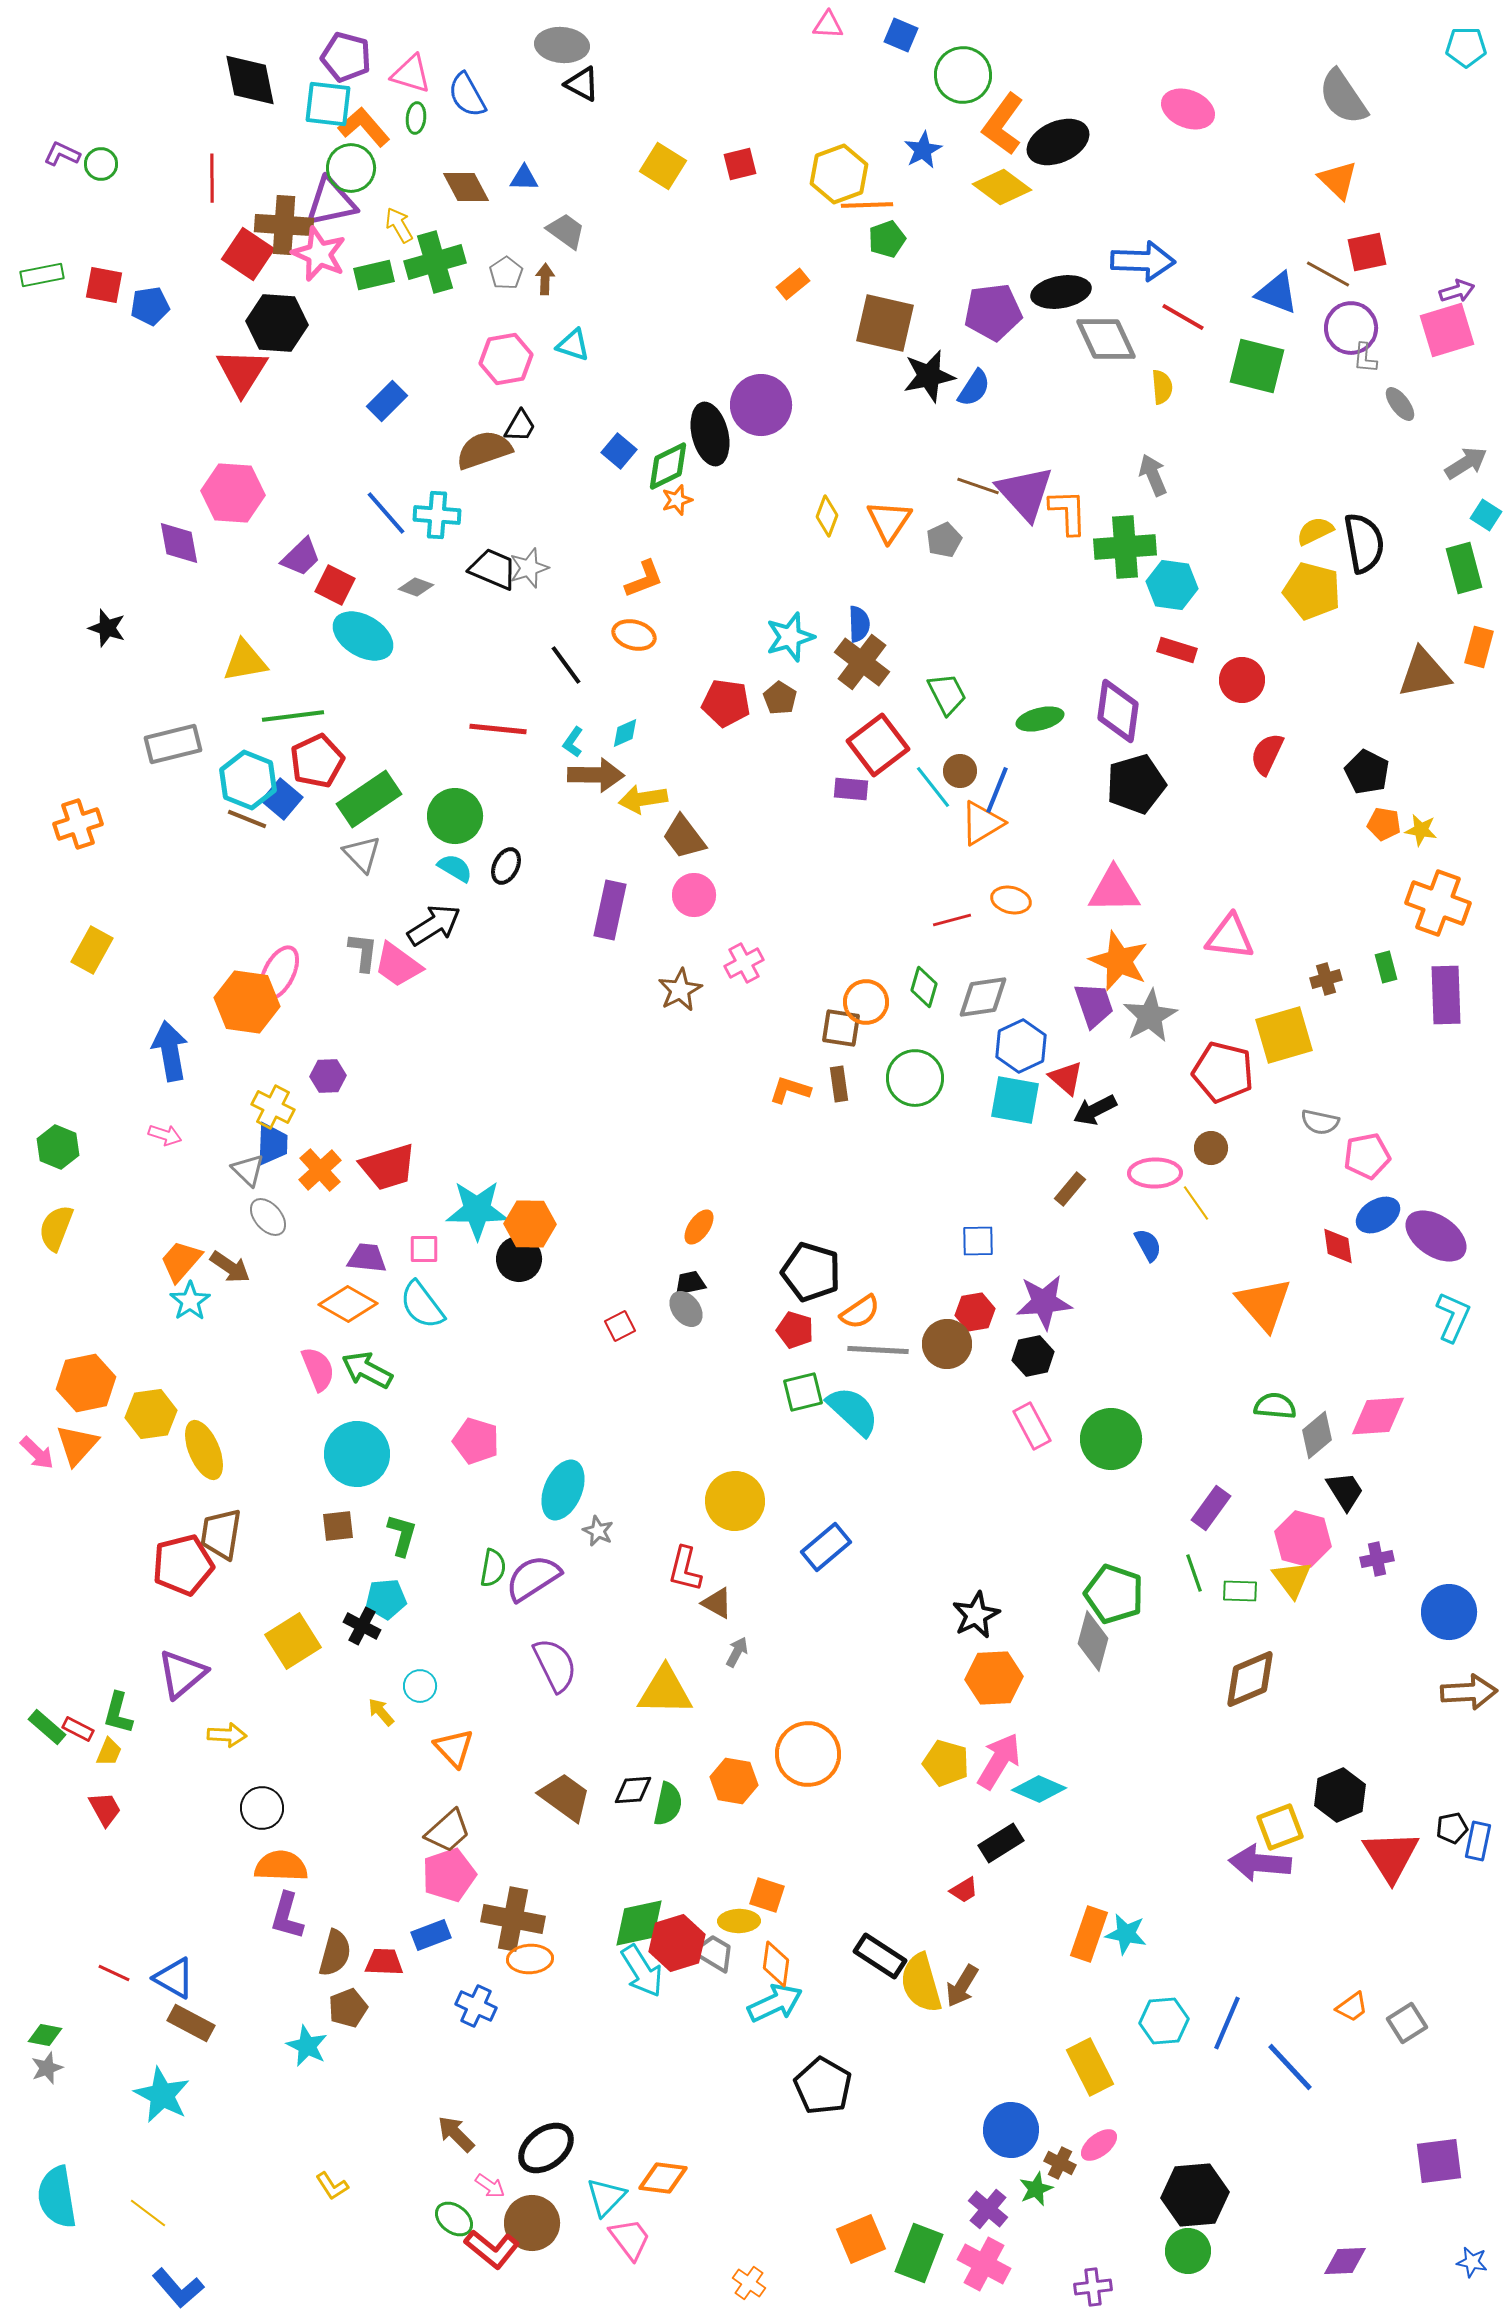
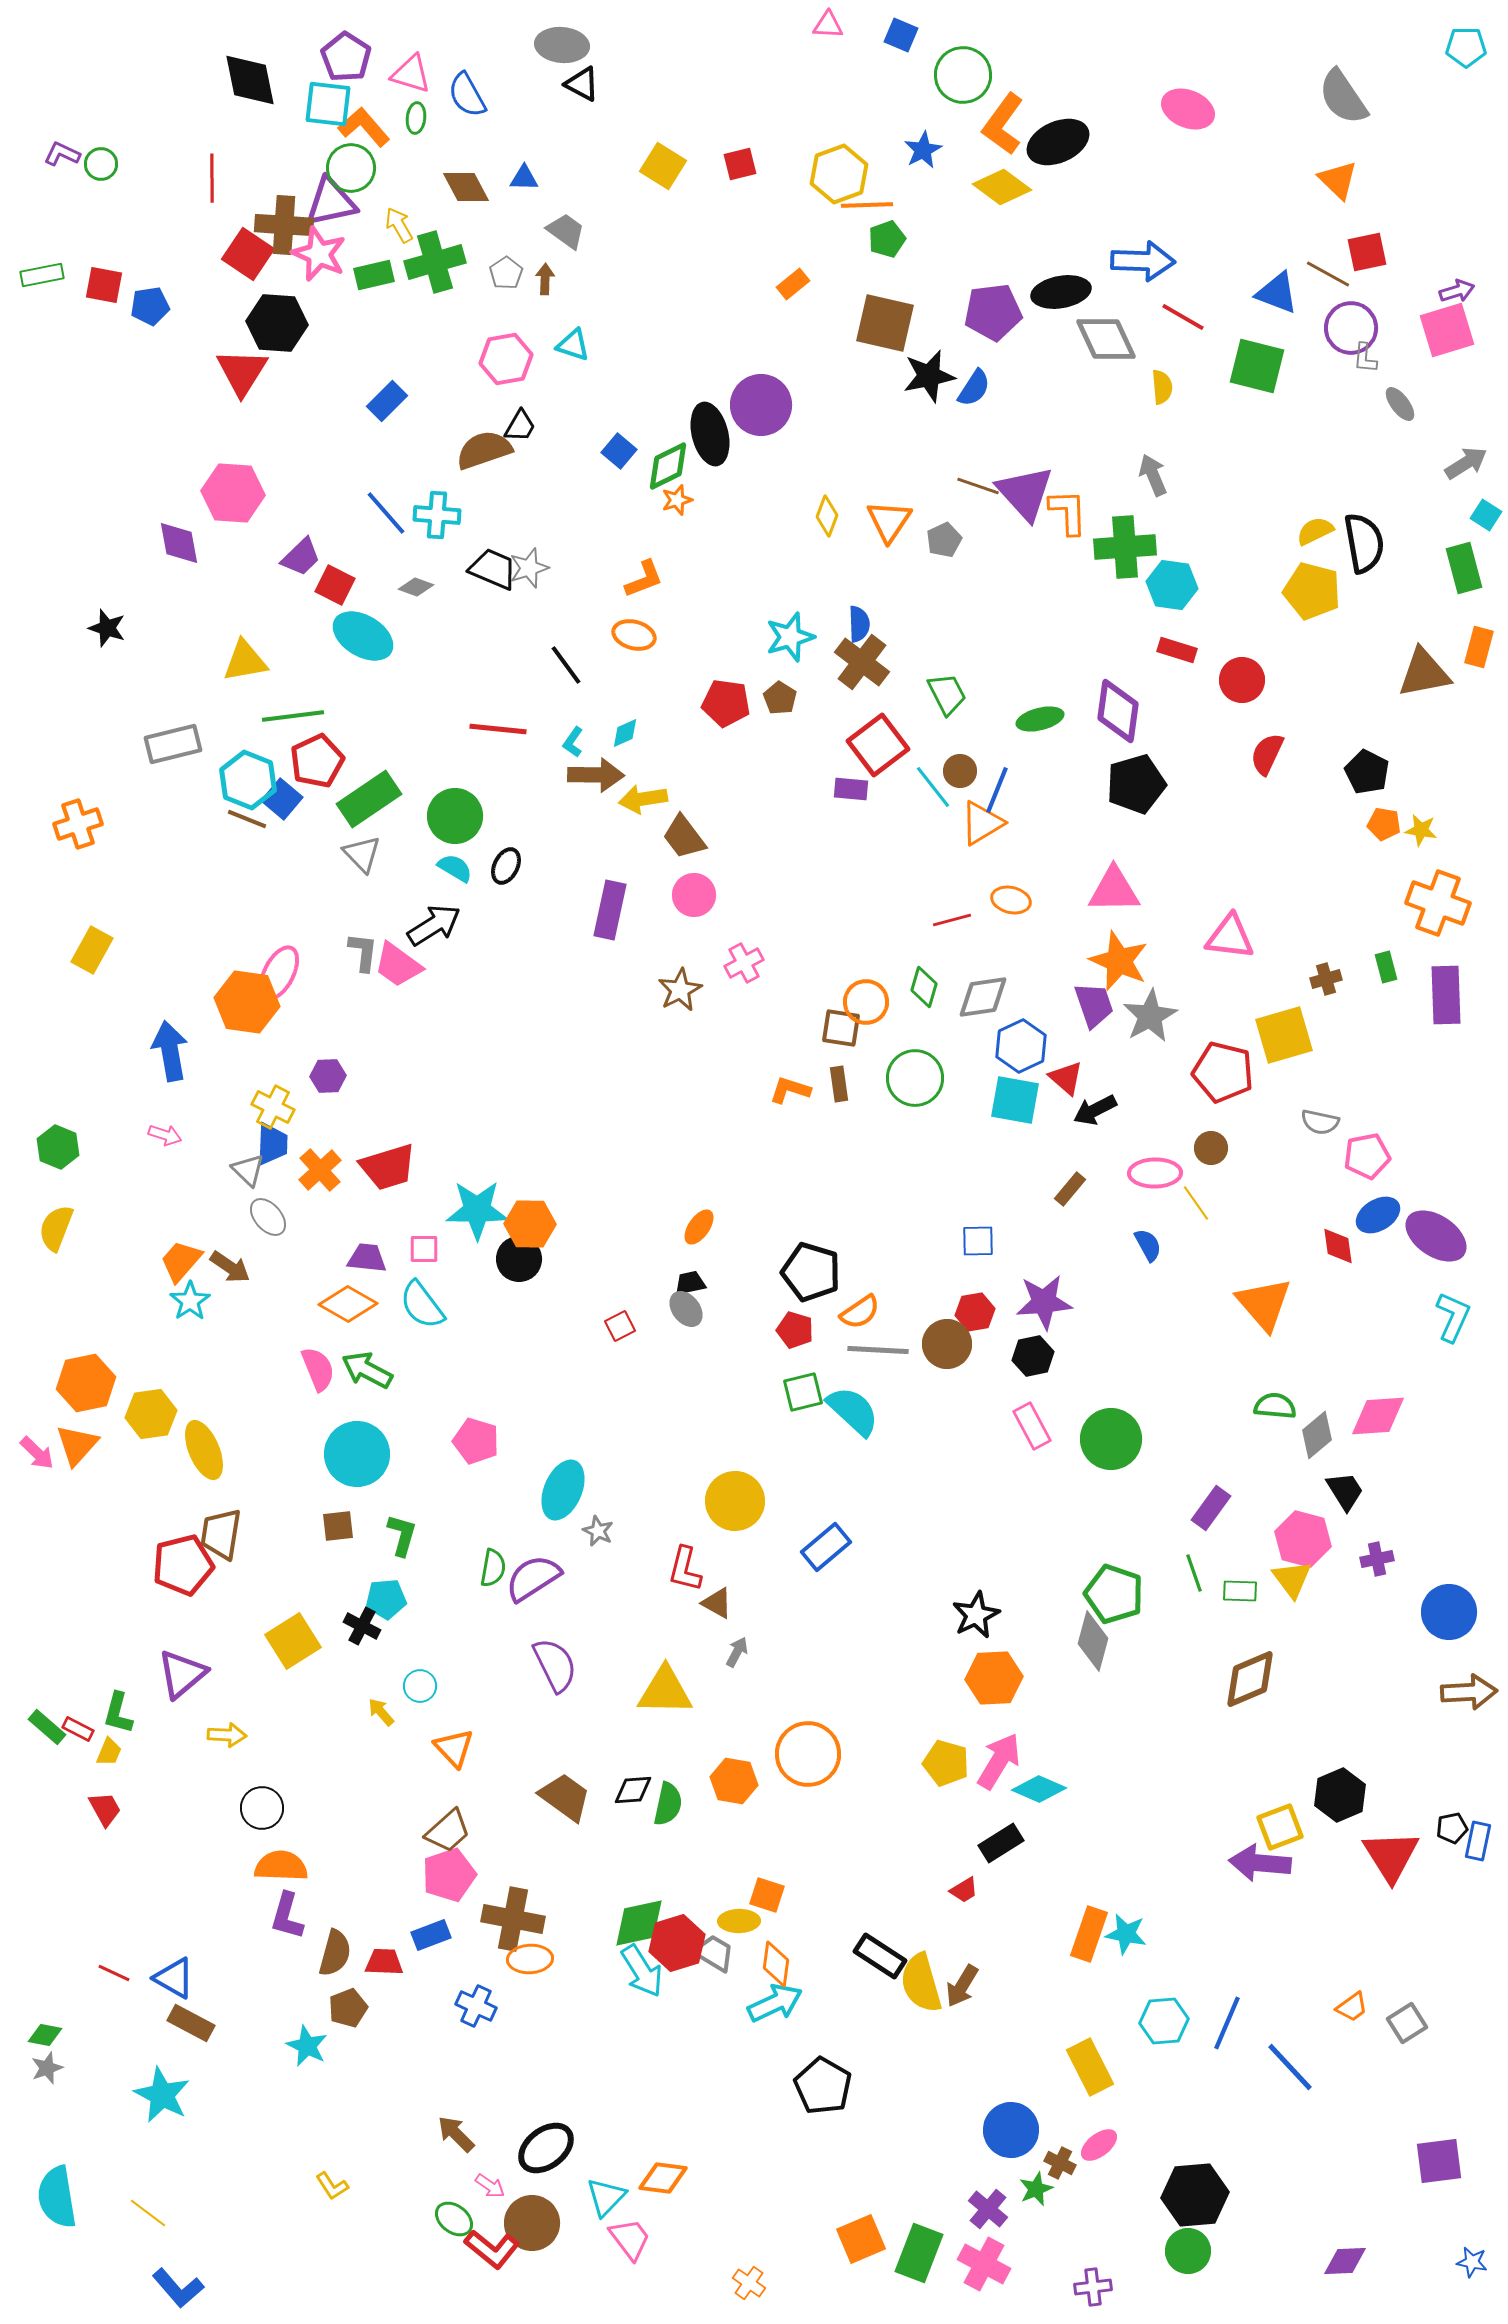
purple pentagon at (346, 57): rotated 18 degrees clockwise
